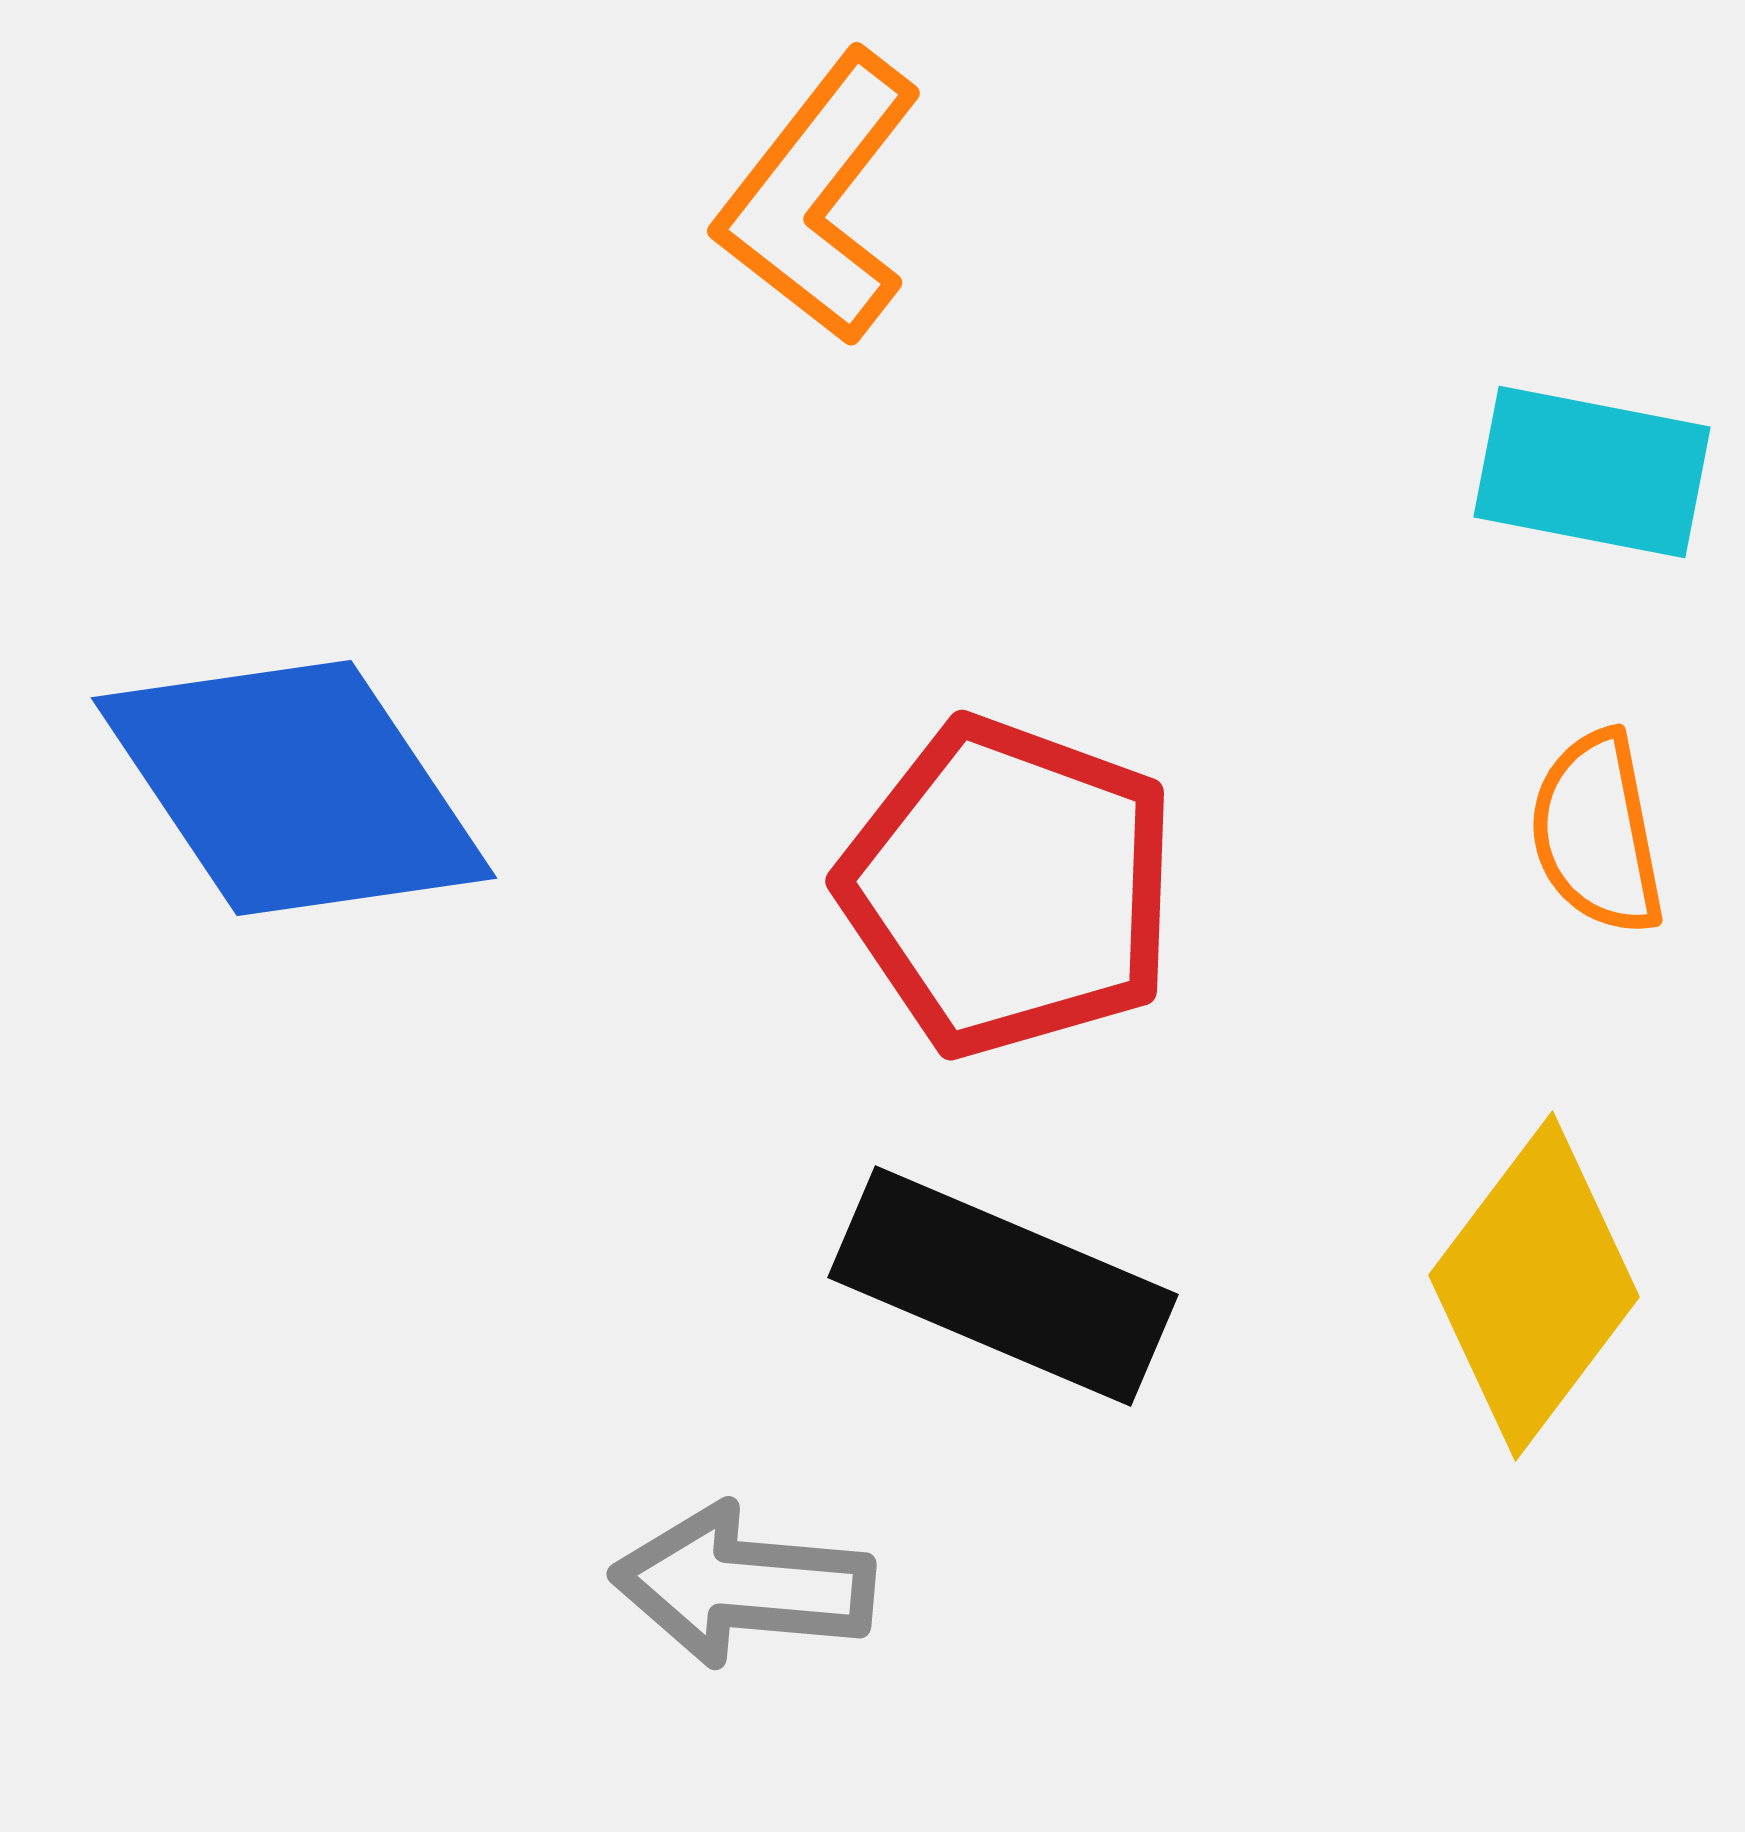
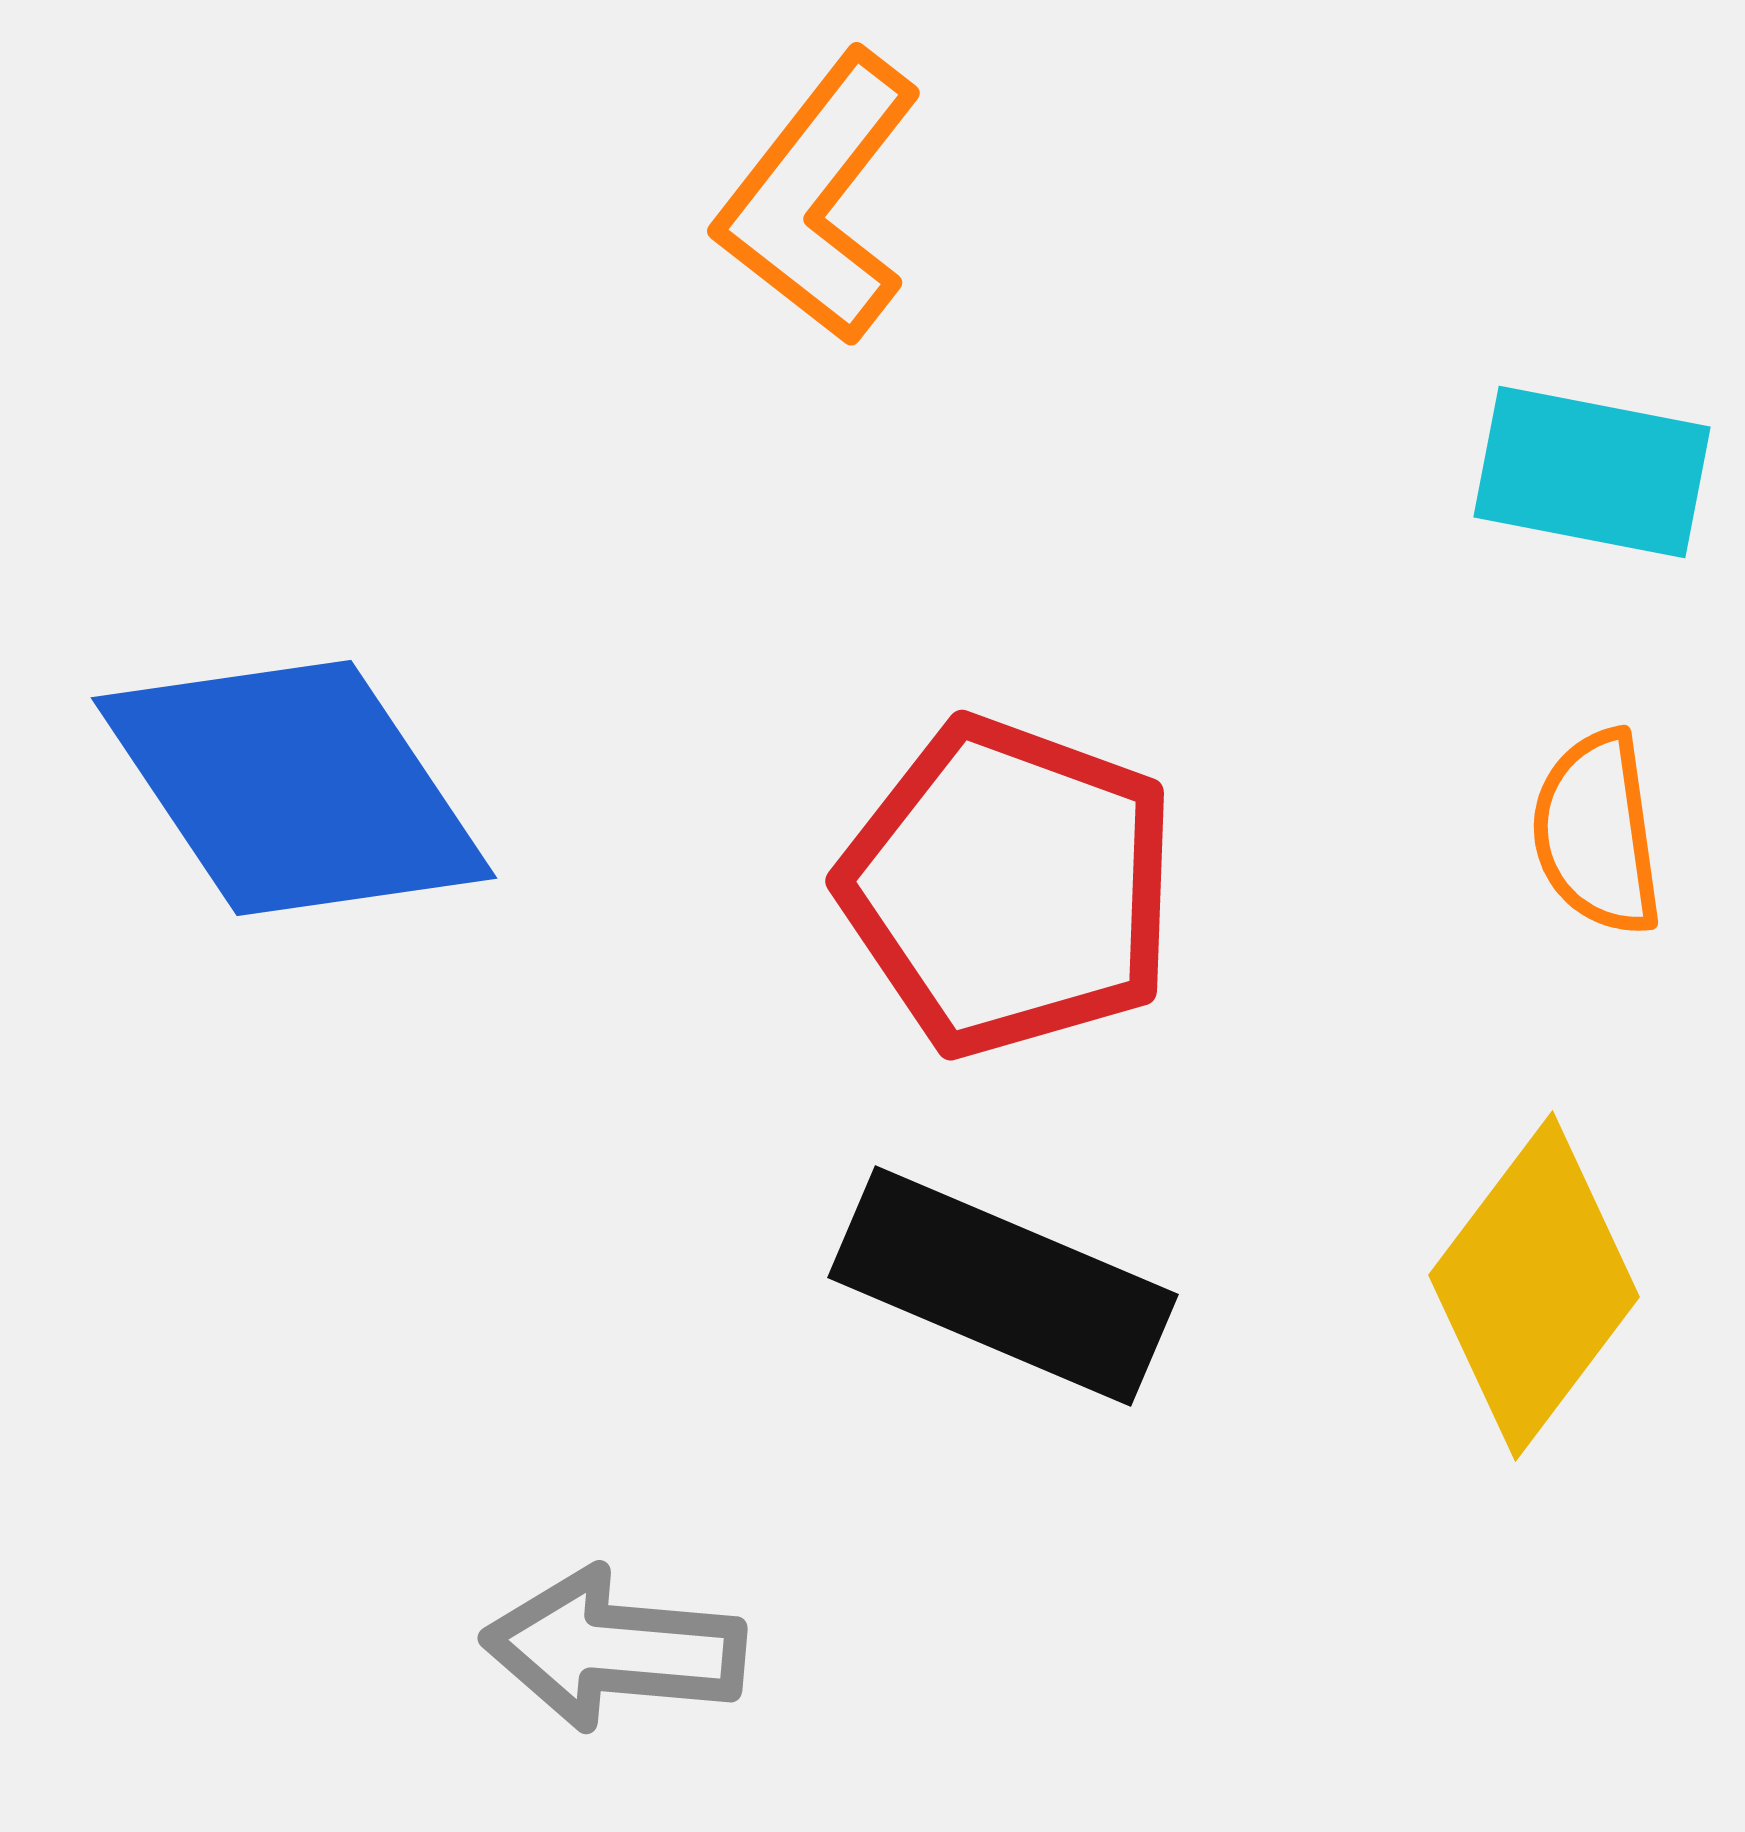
orange semicircle: rotated 3 degrees clockwise
gray arrow: moved 129 px left, 64 px down
